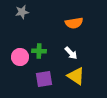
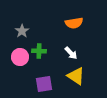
gray star: moved 19 px down; rotated 24 degrees counterclockwise
purple square: moved 5 px down
